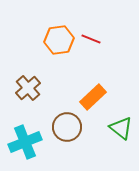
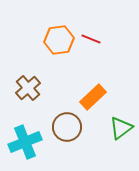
green triangle: rotated 45 degrees clockwise
